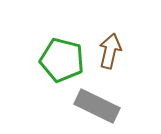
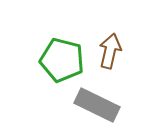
gray rectangle: moved 1 px up
